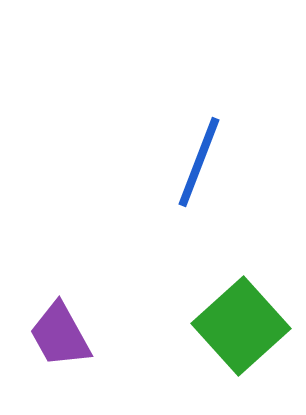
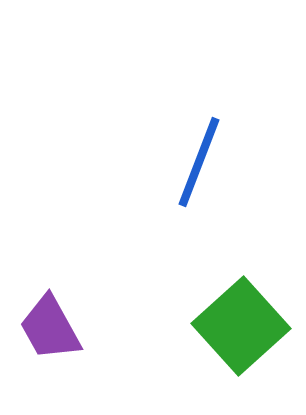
purple trapezoid: moved 10 px left, 7 px up
